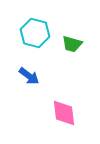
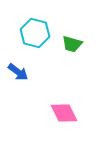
blue arrow: moved 11 px left, 4 px up
pink diamond: rotated 20 degrees counterclockwise
